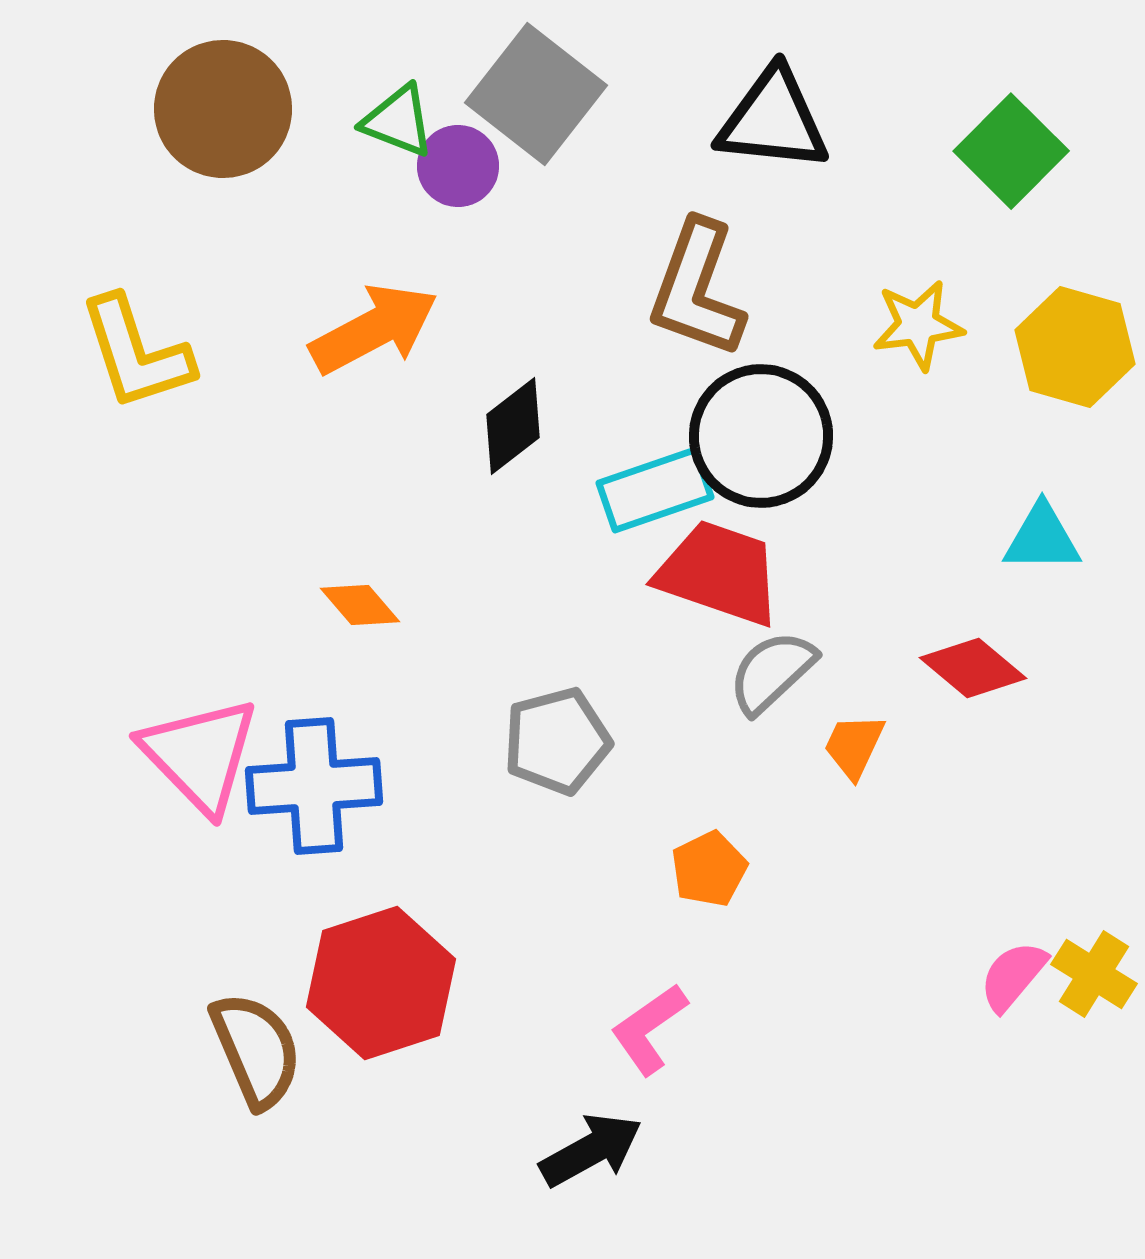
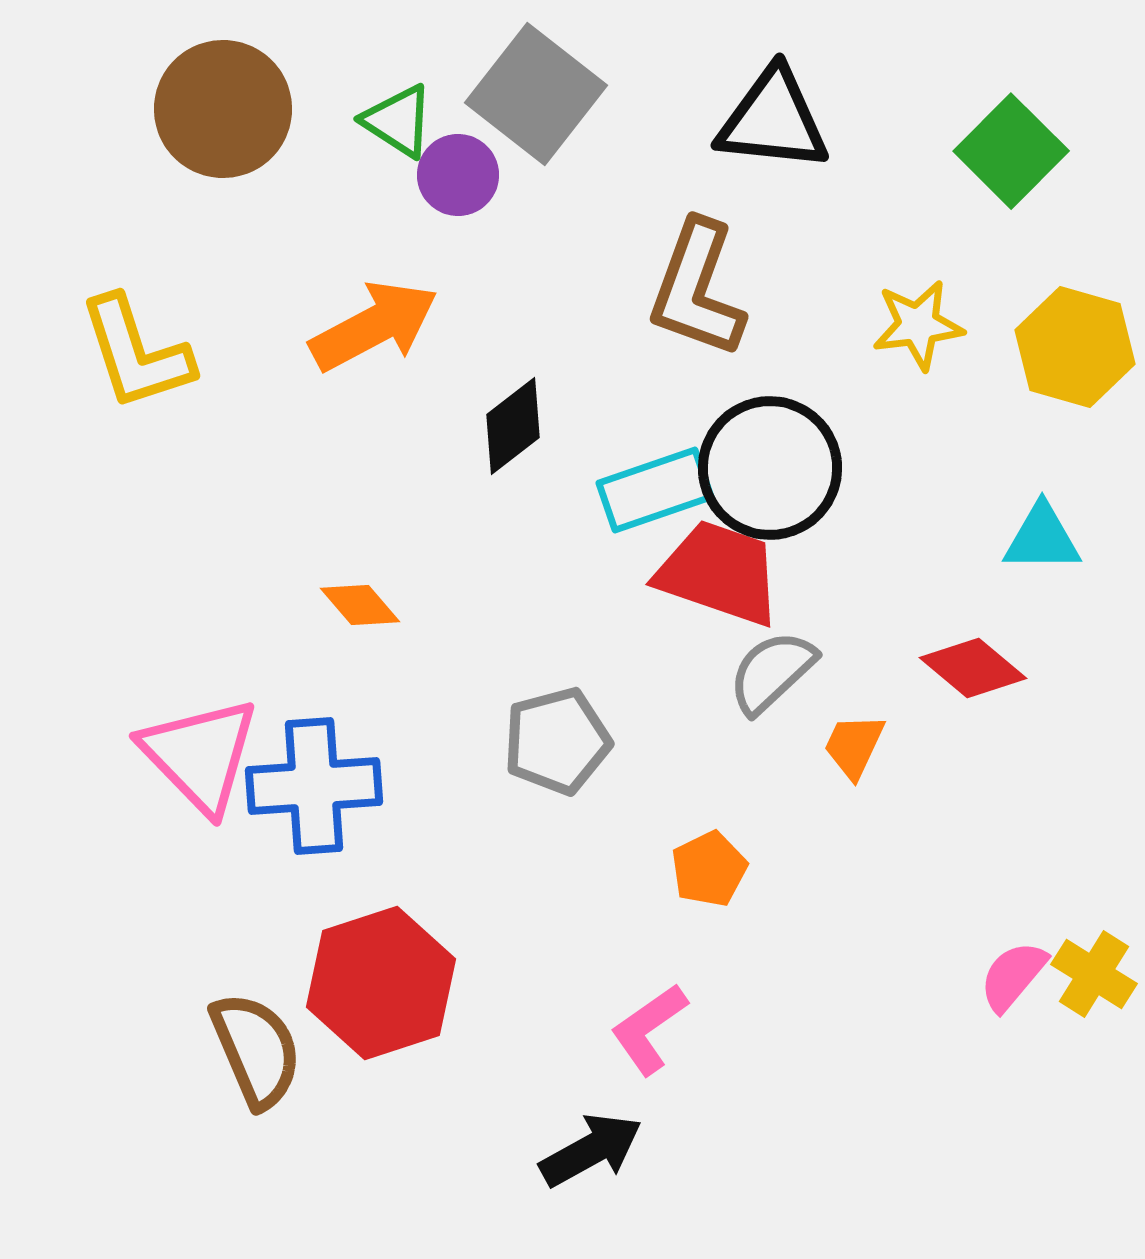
green triangle: rotated 12 degrees clockwise
purple circle: moved 9 px down
orange arrow: moved 3 px up
black circle: moved 9 px right, 32 px down
